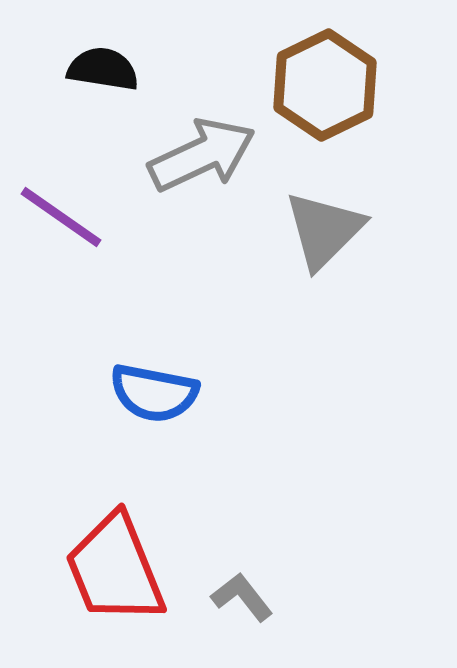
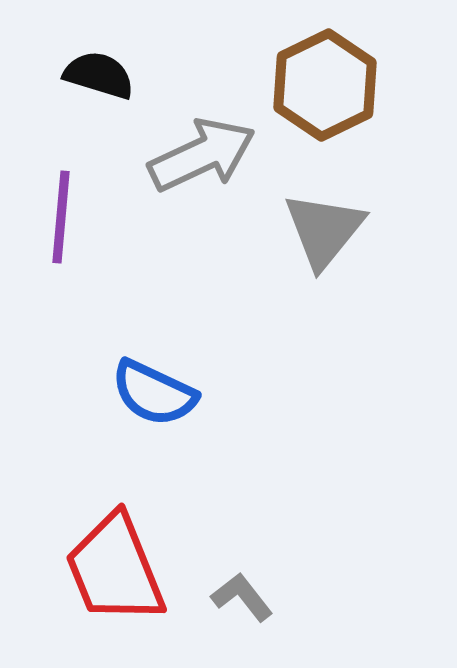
black semicircle: moved 4 px left, 6 px down; rotated 8 degrees clockwise
purple line: rotated 60 degrees clockwise
gray triangle: rotated 6 degrees counterclockwise
blue semicircle: rotated 14 degrees clockwise
